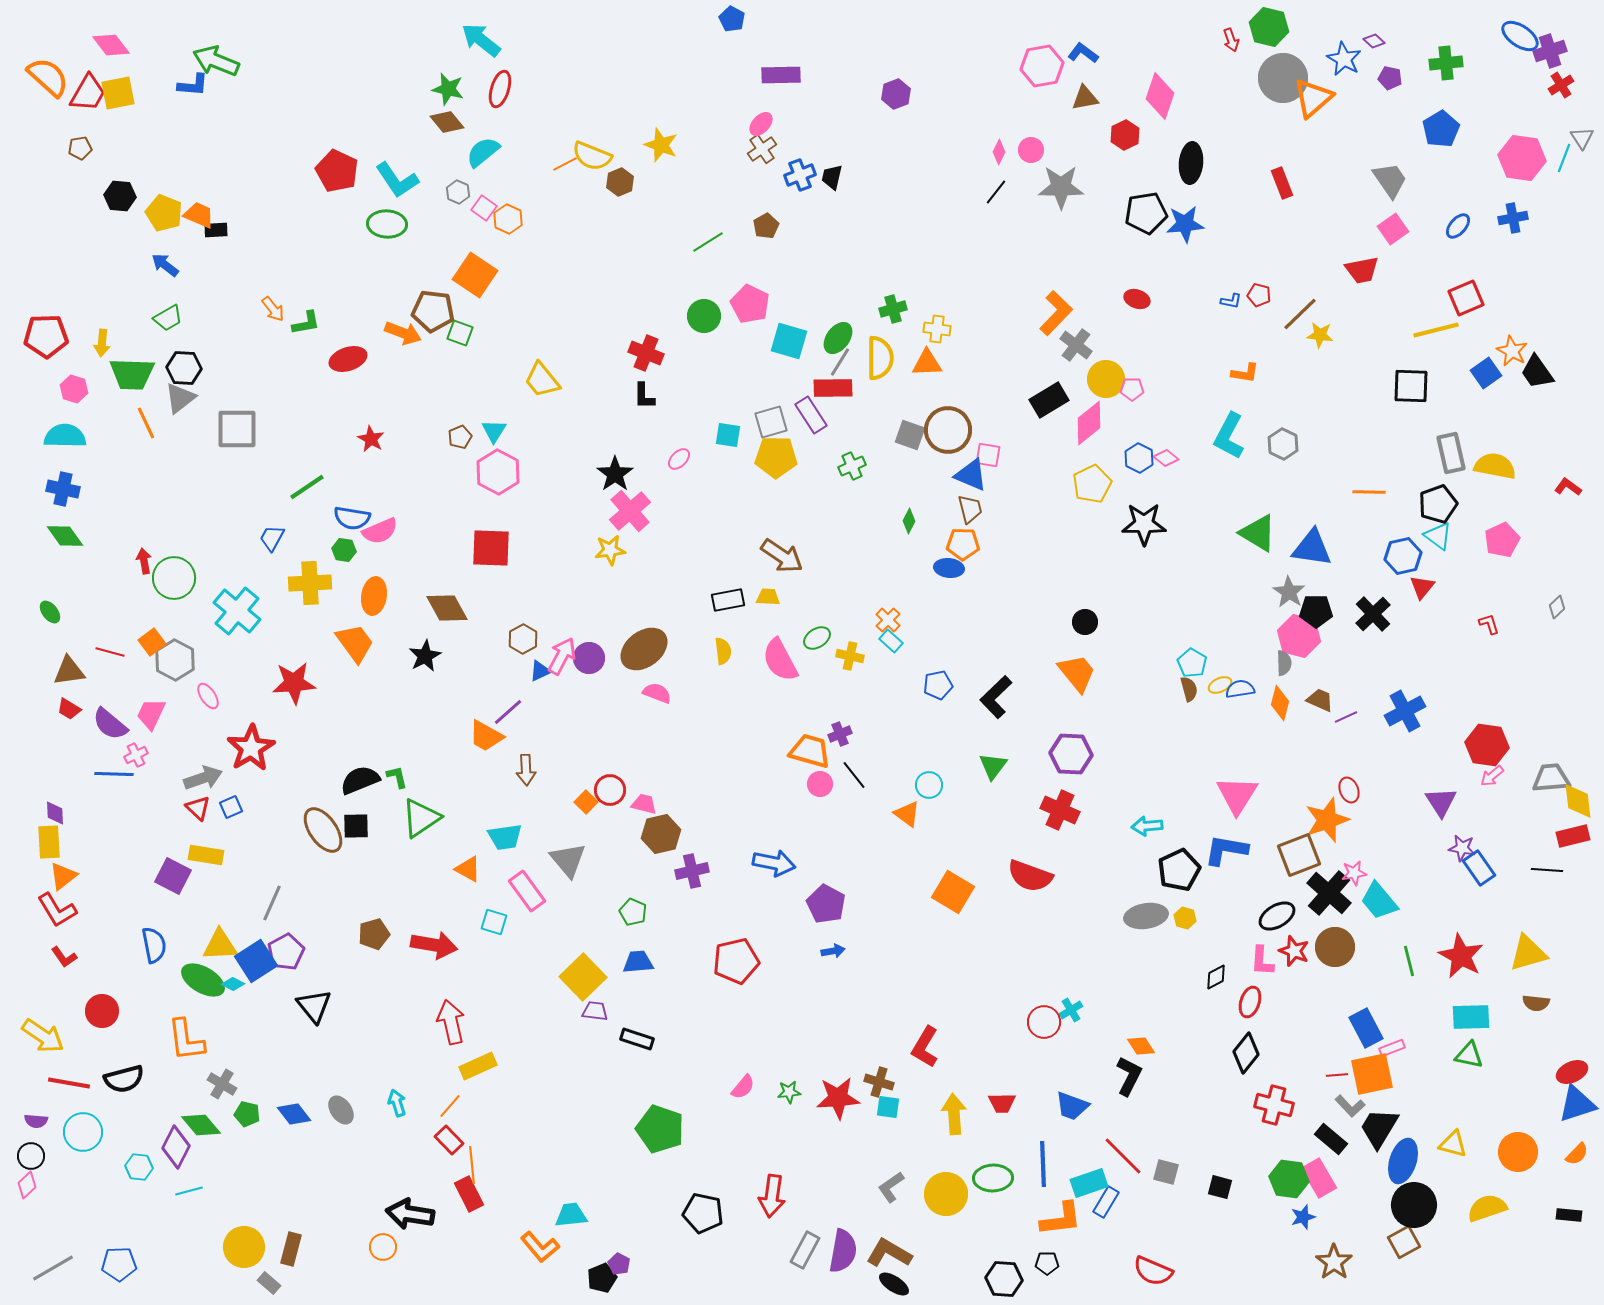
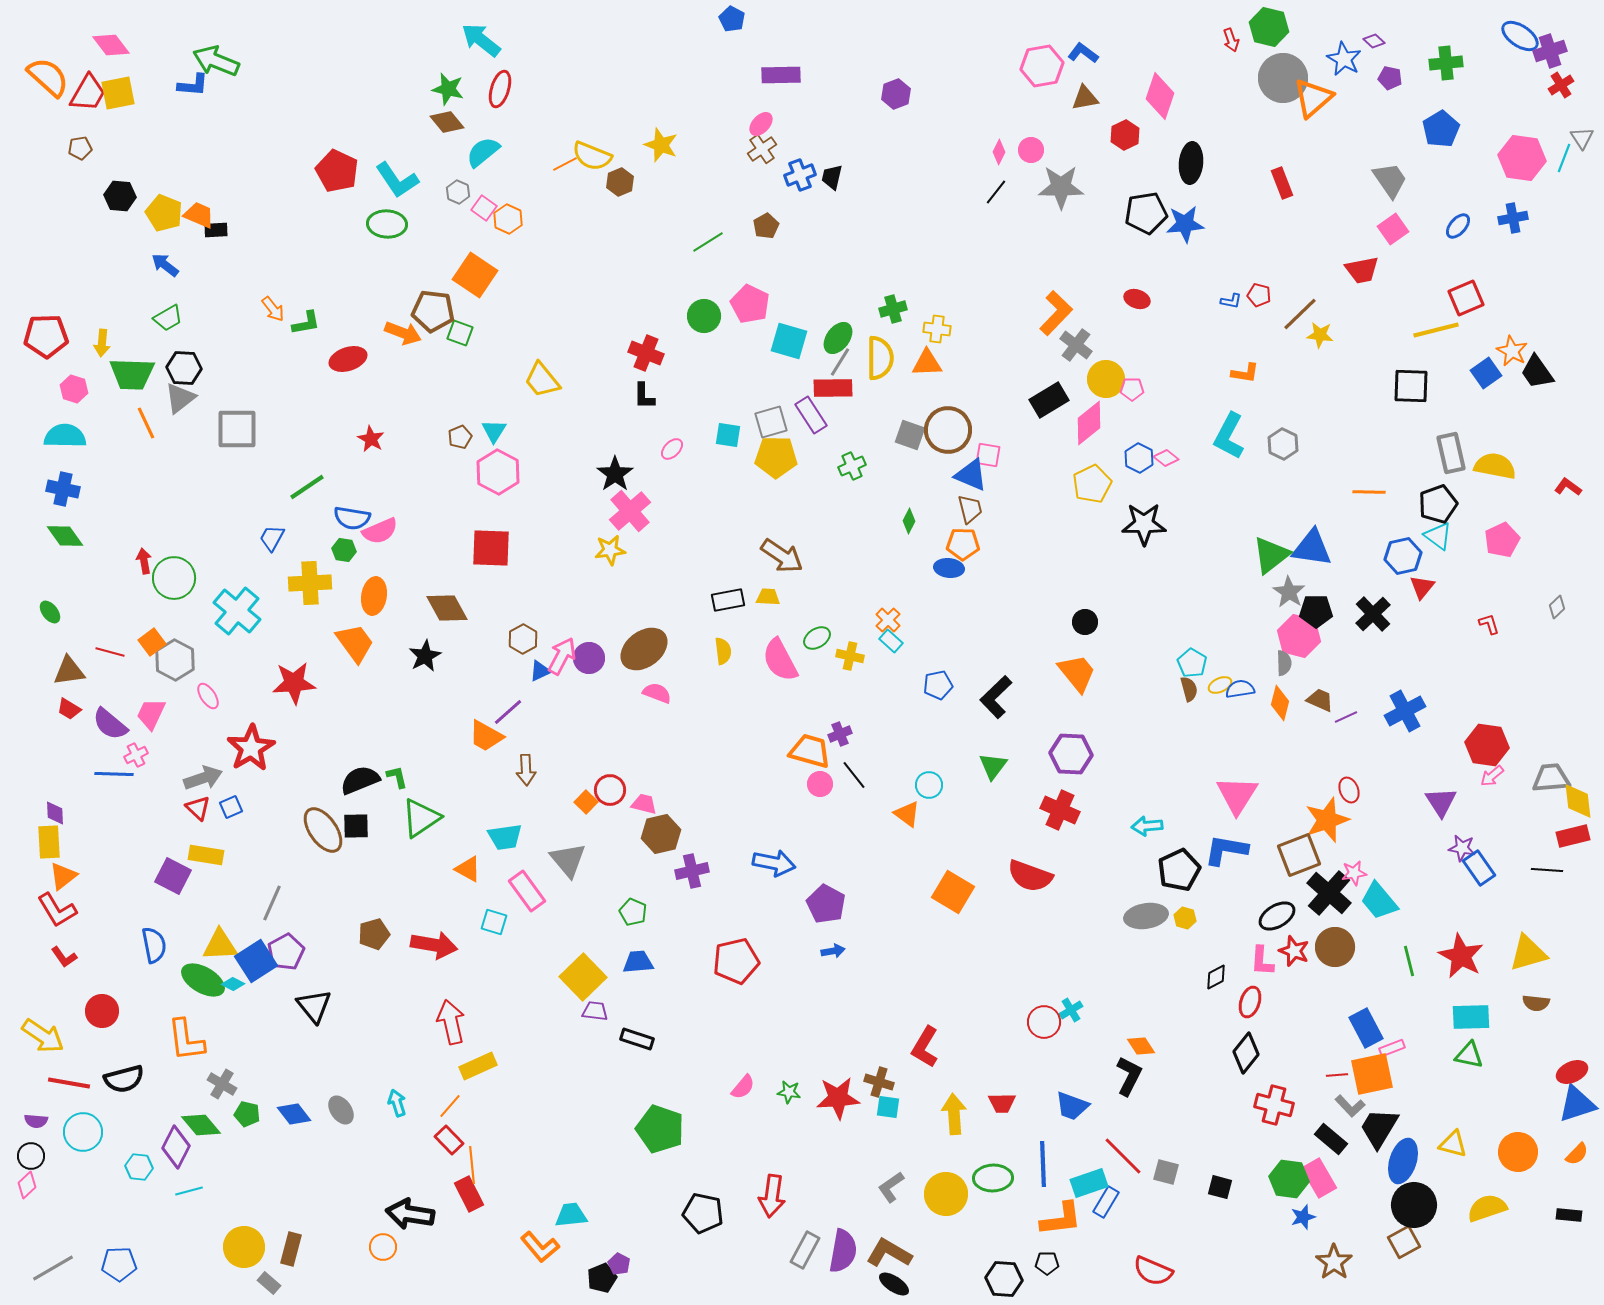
pink ellipse at (679, 459): moved 7 px left, 10 px up
green triangle at (1258, 533): moved 13 px right, 22 px down; rotated 51 degrees clockwise
green star at (789, 1092): rotated 15 degrees clockwise
